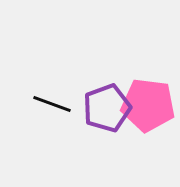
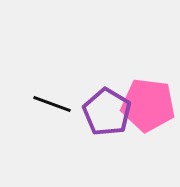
purple pentagon: moved 4 px down; rotated 21 degrees counterclockwise
